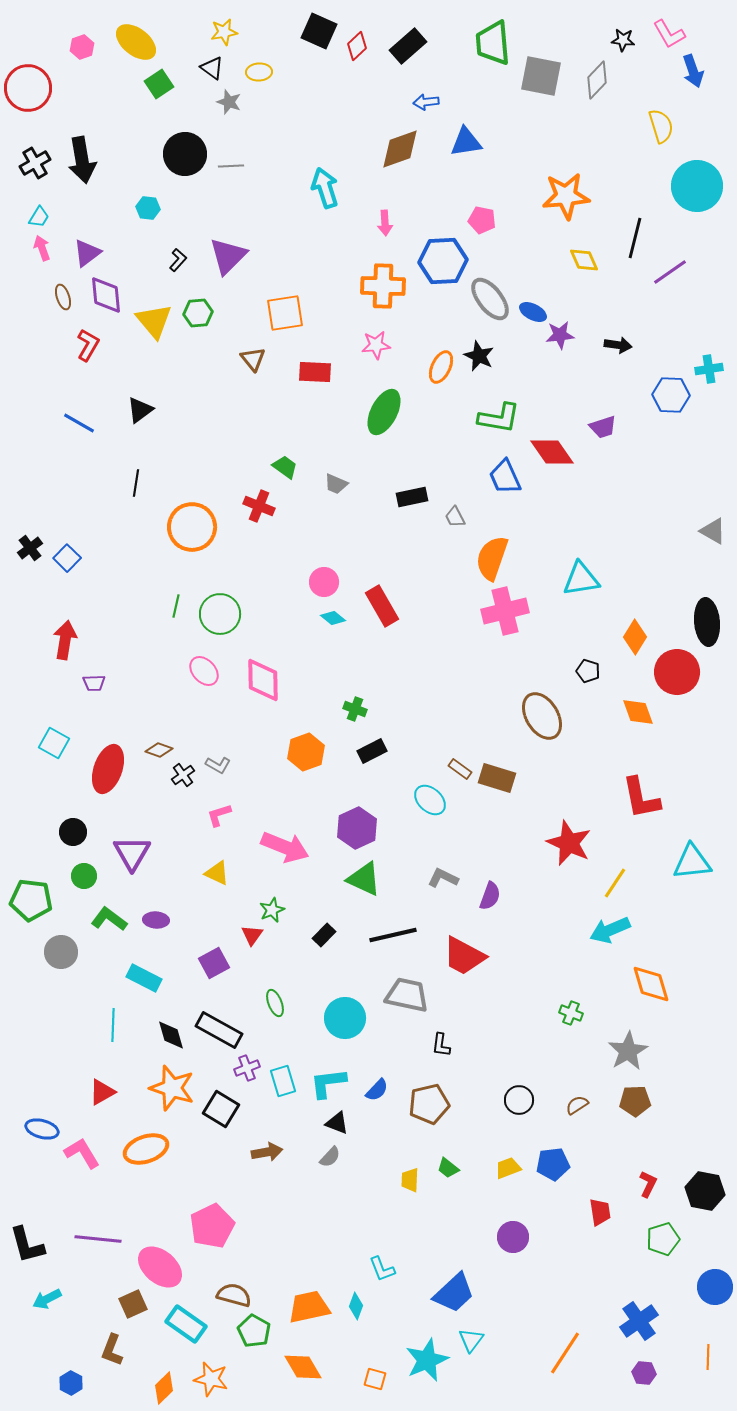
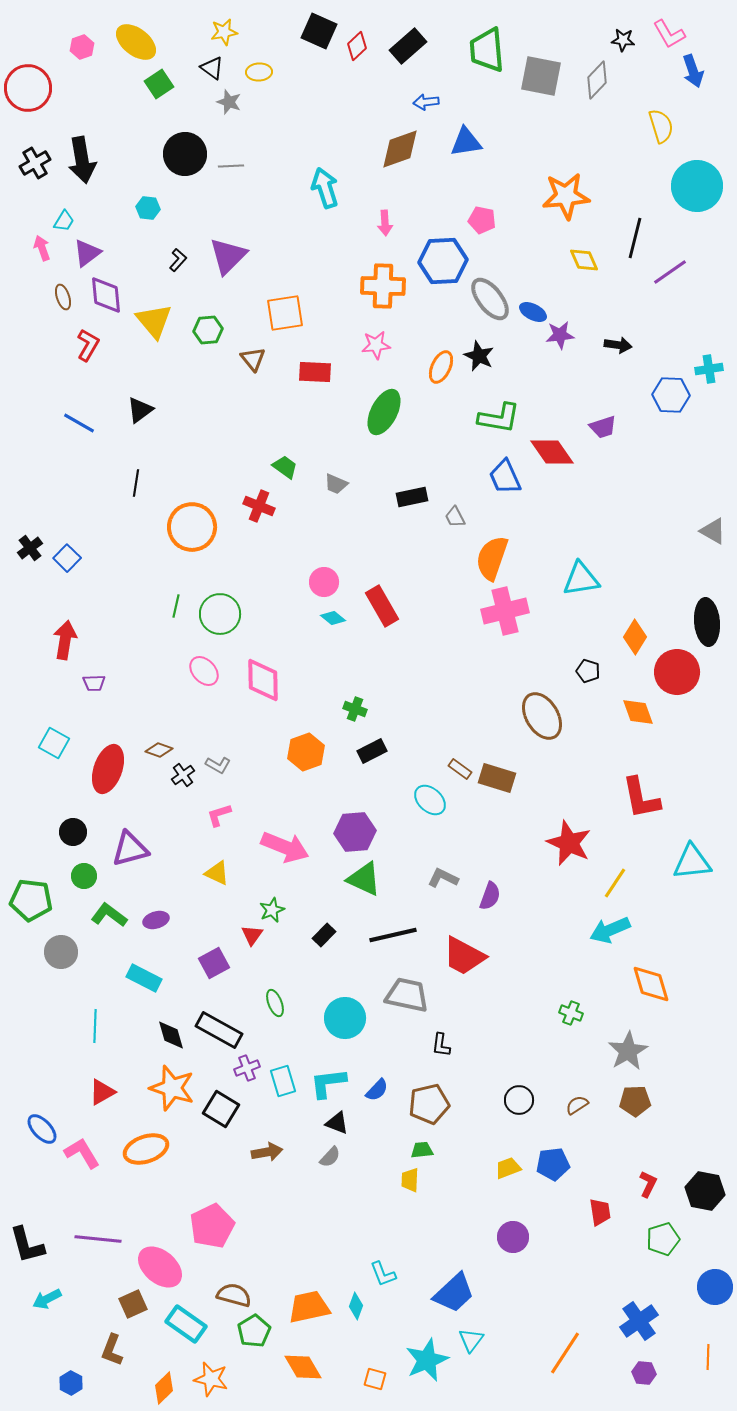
green trapezoid at (493, 43): moved 6 px left, 7 px down
cyan trapezoid at (39, 217): moved 25 px right, 4 px down
green hexagon at (198, 313): moved 10 px right, 17 px down
purple hexagon at (357, 828): moved 2 px left, 4 px down; rotated 21 degrees clockwise
purple triangle at (132, 853): moved 2 px left, 4 px up; rotated 45 degrees clockwise
green L-shape at (109, 919): moved 4 px up
purple ellipse at (156, 920): rotated 20 degrees counterclockwise
cyan line at (113, 1025): moved 18 px left, 1 px down
blue ellipse at (42, 1129): rotated 32 degrees clockwise
green trapezoid at (448, 1168): moved 26 px left, 18 px up; rotated 135 degrees clockwise
cyan L-shape at (382, 1269): moved 1 px right, 5 px down
green pentagon at (254, 1331): rotated 12 degrees clockwise
